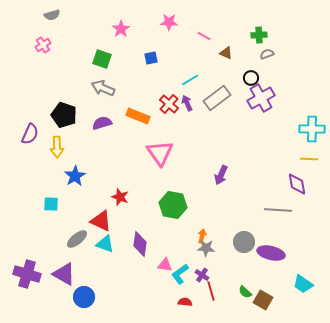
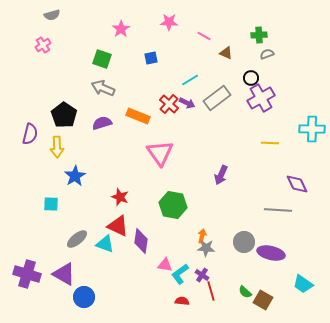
purple arrow at (187, 103): rotated 140 degrees clockwise
black pentagon at (64, 115): rotated 15 degrees clockwise
purple semicircle at (30, 134): rotated 10 degrees counterclockwise
yellow line at (309, 159): moved 39 px left, 16 px up
purple diamond at (297, 184): rotated 15 degrees counterclockwise
red triangle at (101, 221): moved 17 px right, 5 px down
purple diamond at (140, 244): moved 1 px right, 3 px up
red semicircle at (185, 302): moved 3 px left, 1 px up
